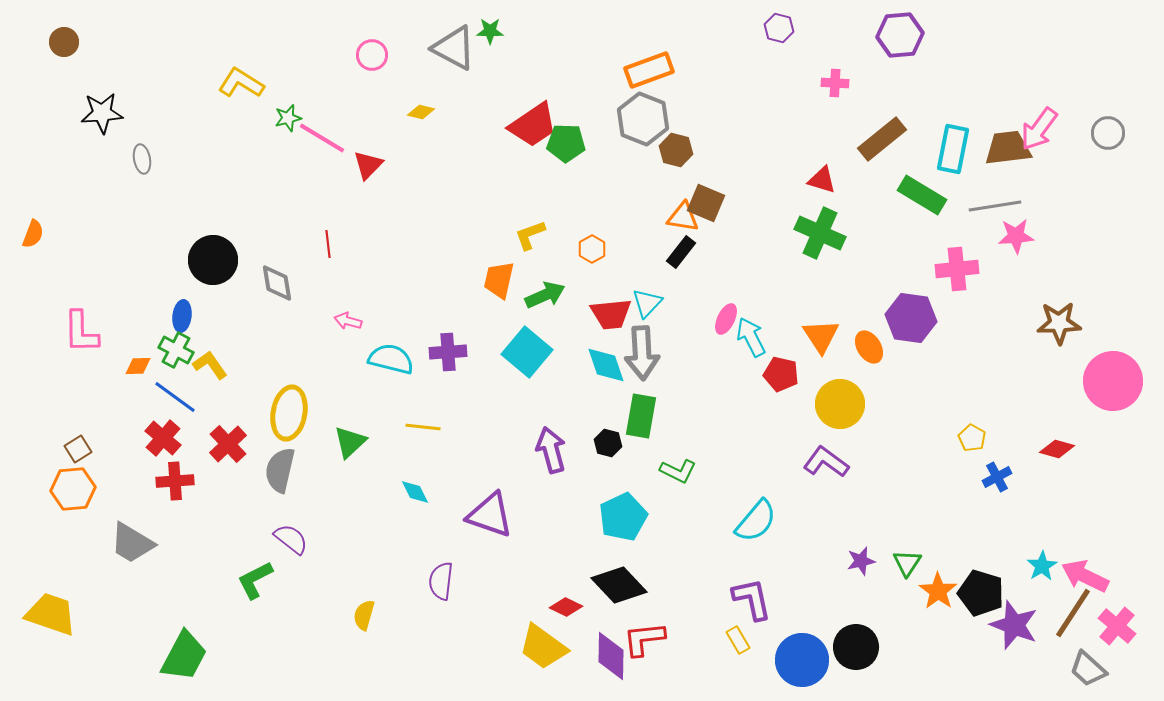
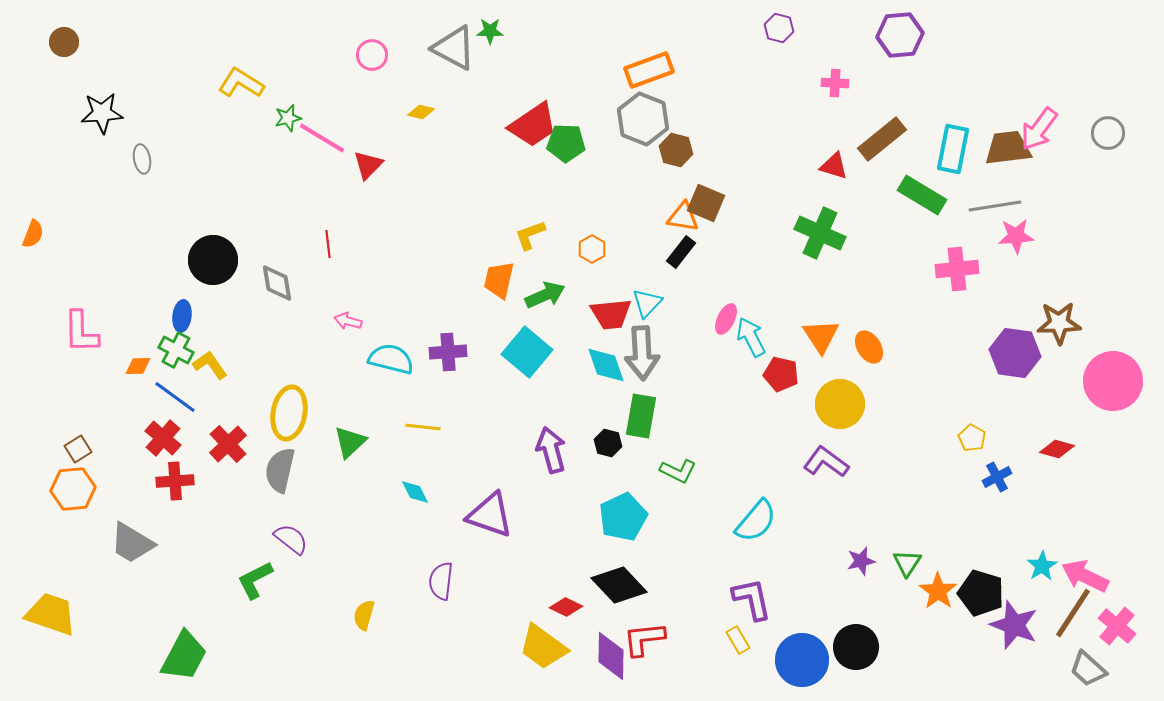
red triangle at (822, 180): moved 12 px right, 14 px up
purple hexagon at (911, 318): moved 104 px right, 35 px down
